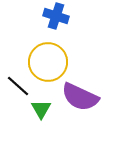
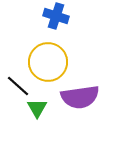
purple semicircle: rotated 33 degrees counterclockwise
green triangle: moved 4 px left, 1 px up
